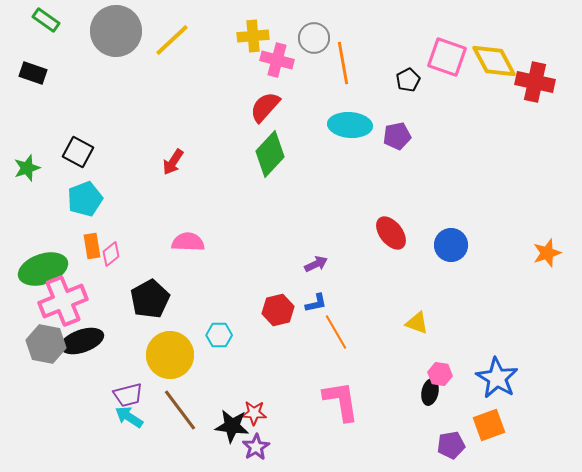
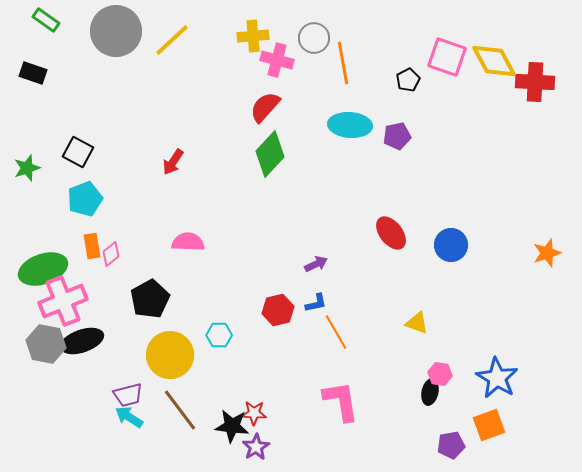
red cross at (535, 82): rotated 9 degrees counterclockwise
